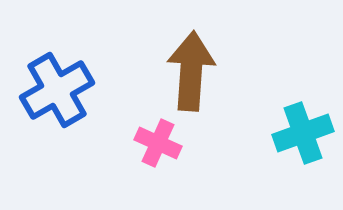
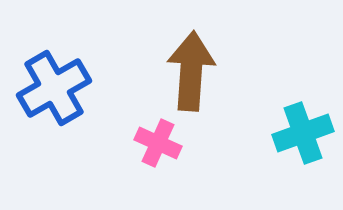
blue cross: moved 3 px left, 2 px up
